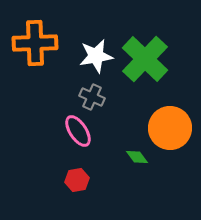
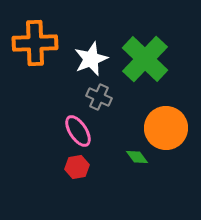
white star: moved 5 px left, 3 px down; rotated 12 degrees counterclockwise
gray cross: moved 7 px right
orange circle: moved 4 px left
red hexagon: moved 13 px up
